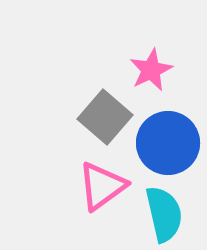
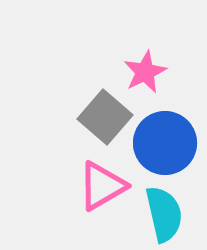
pink star: moved 6 px left, 2 px down
blue circle: moved 3 px left
pink triangle: rotated 6 degrees clockwise
